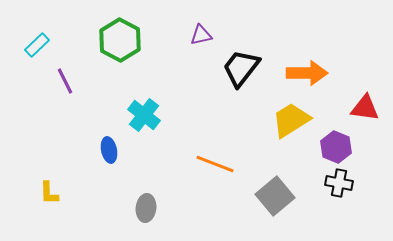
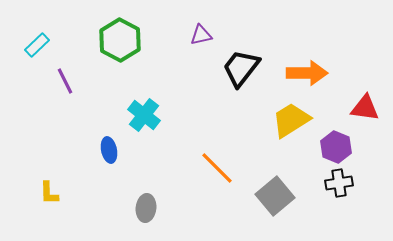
orange line: moved 2 px right, 4 px down; rotated 24 degrees clockwise
black cross: rotated 20 degrees counterclockwise
